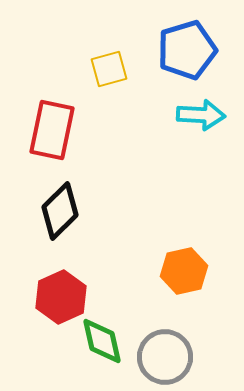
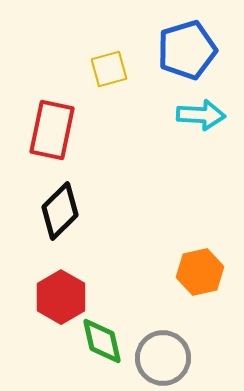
orange hexagon: moved 16 px right, 1 px down
red hexagon: rotated 6 degrees counterclockwise
gray circle: moved 2 px left, 1 px down
